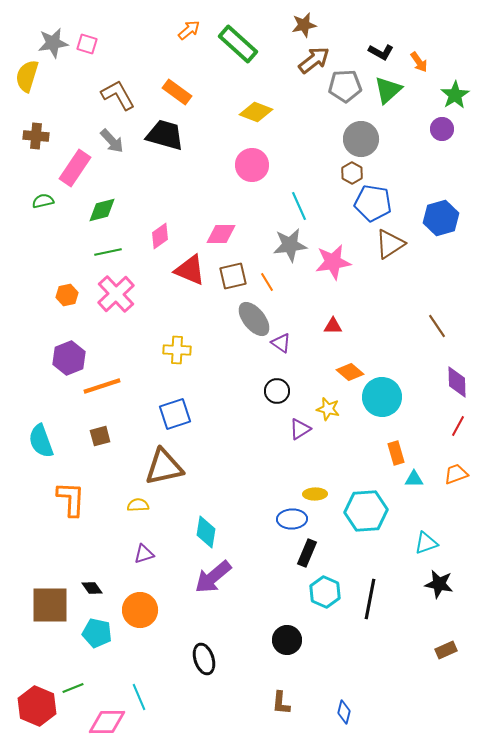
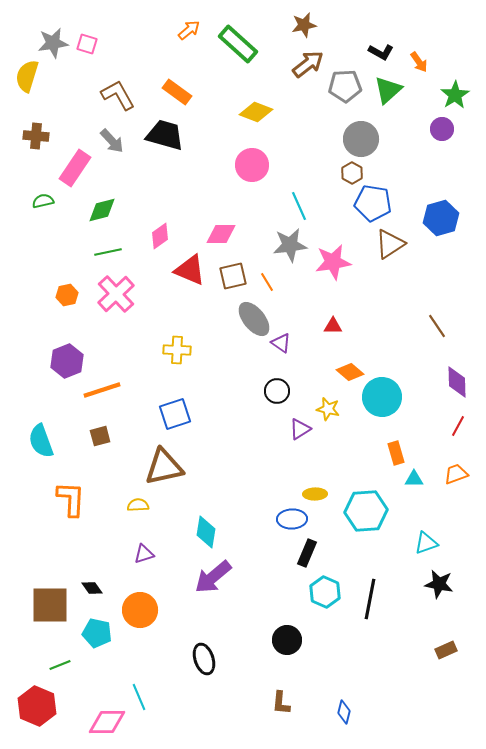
brown arrow at (314, 60): moved 6 px left, 4 px down
purple hexagon at (69, 358): moved 2 px left, 3 px down
orange line at (102, 386): moved 4 px down
green line at (73, 688): moved 13 px left, 23 px up
